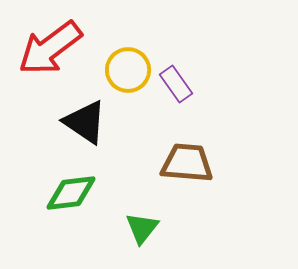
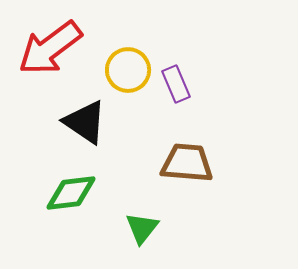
purple rectangle: rotated 12 degrees clockwise
